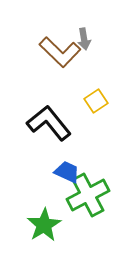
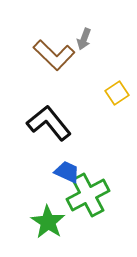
gray arrow: rotated 30 degrees clockwise
brown L-shape: moved 6 px left, 3 px down
yellow square: moved 21 px right, 8 px up
green star: moved 4 px right, 3 px up; rotated 8 degrees counterclockwise
